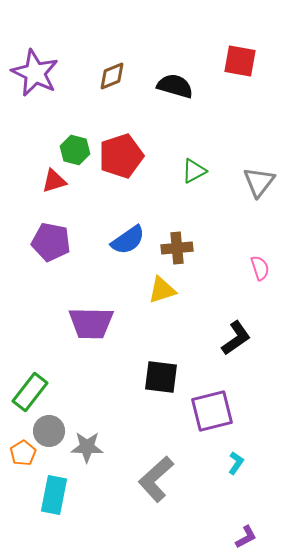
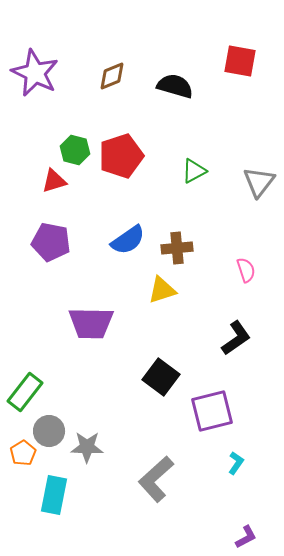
pink semicircle: moved 14 px left, 2 px down
black square: rotated 30 degrees clockwise
green rectangle: moved 5 px left
